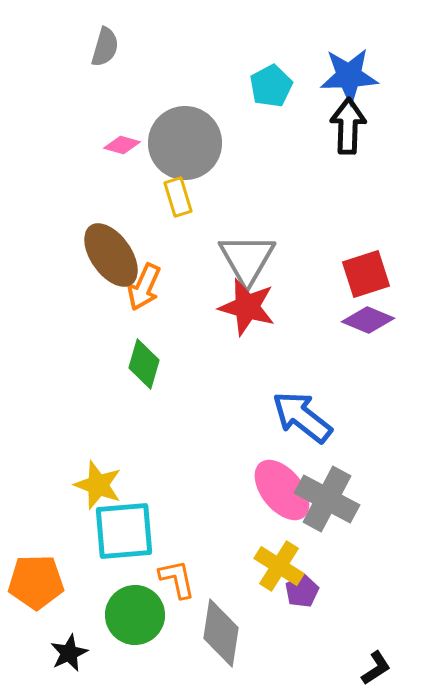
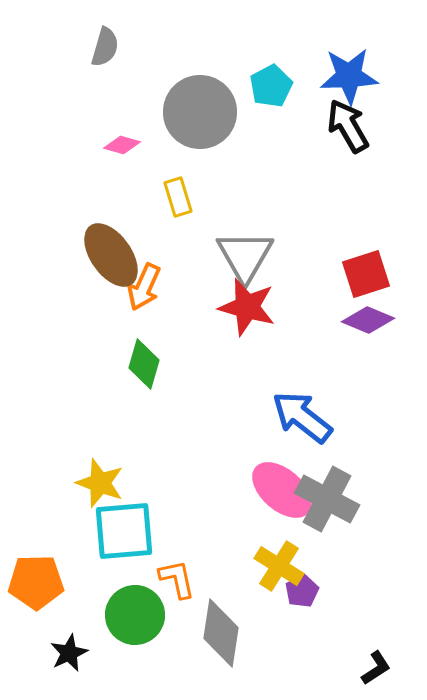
black arrow: rotated 32 degrees counterclockwise
gray circle: moved 15 px right, 31 px up
gray triangle: moved 2 px left, 3 px up
yellow star: moved 2 px right, 2 px up
pink ellipse: rotated 10 degrees counterclockwise
